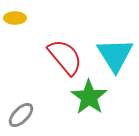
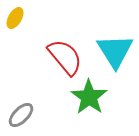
yellow ellipse: rotated 60 degrees counterclockwise
cyan triangle: moved 4 px up
